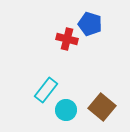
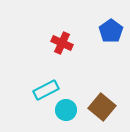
blue pentagon: moved 21 px right, 7 px down; rotated 20 degrees clockwise
red cross: moved 5 px left, 4 px down; rotated 10 degrees clockwise
cyan rectangle: rotated 25 degrees clockwise
